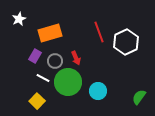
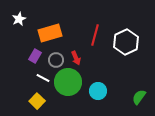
red line: moved 4 px left, 3 px down; rotated 35 degrees clockwise
gray circle: moved 1 px right, 1 px up
